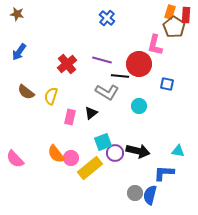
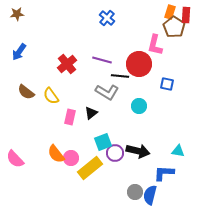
brown star: rotated 16 degrees counterclockwise
yellow semicircle: rotated 54 degrees counterclockwise
gray circle: moved 1 px up
